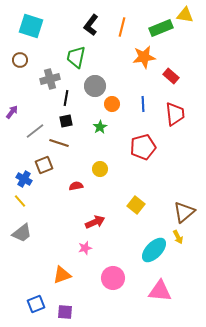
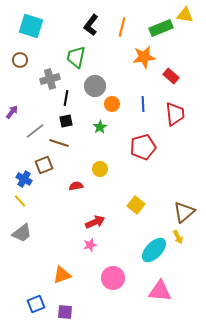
pink star: moved 5 px right, 3 px up
